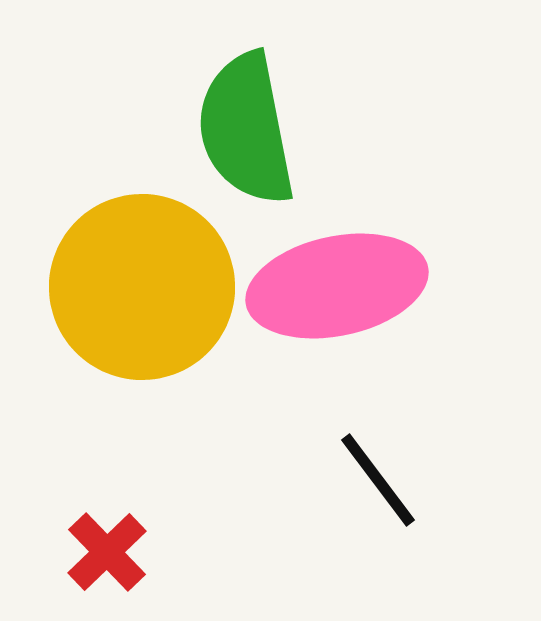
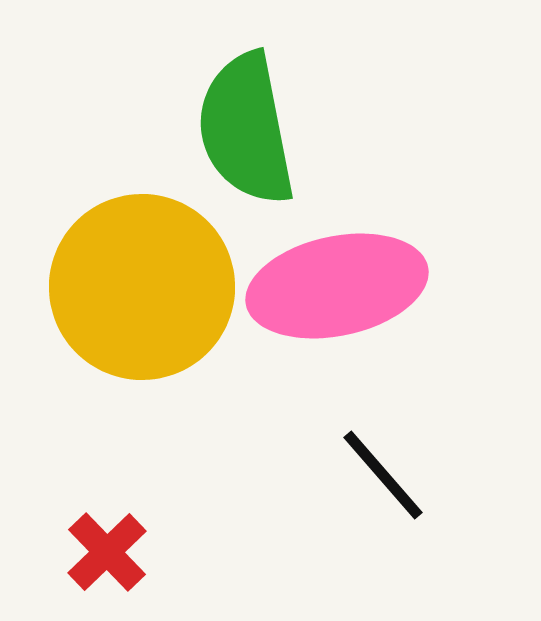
black line: moved 5 px right, 5 px up; rotated 4 degrees counterclockwise
